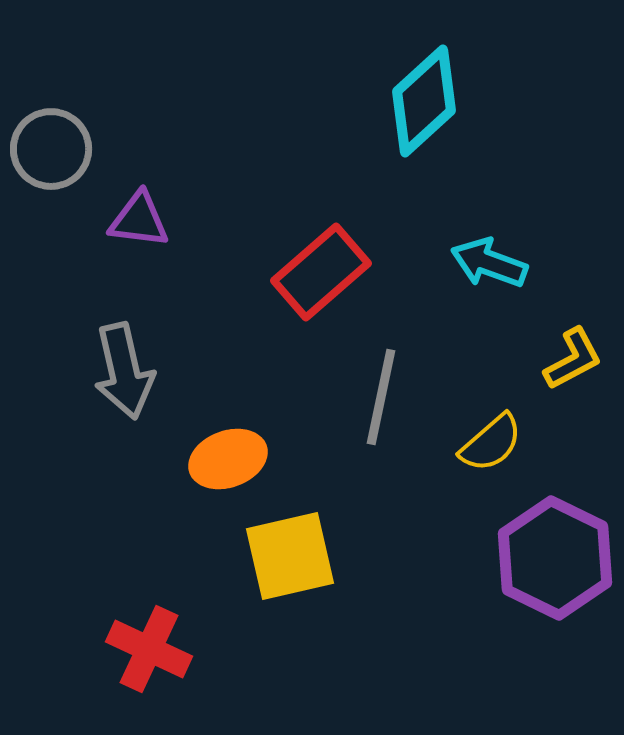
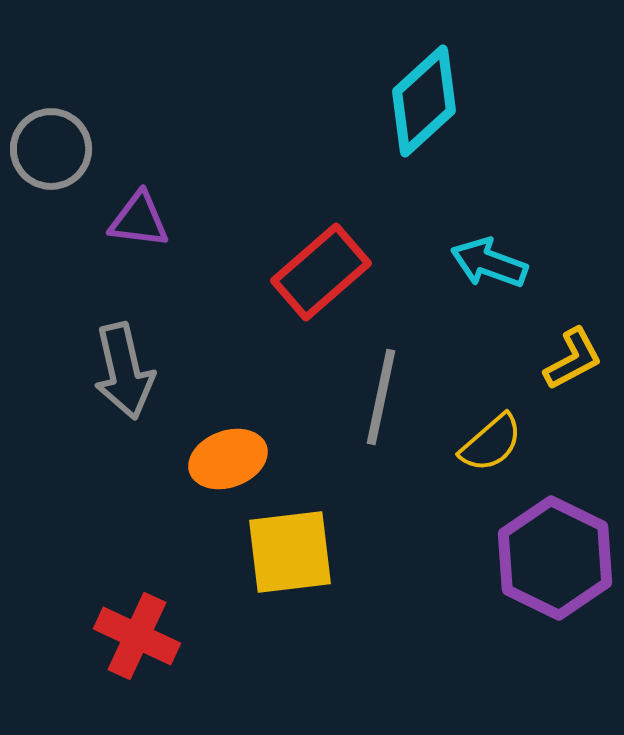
yellow square: moved 4 px up; rotated 6 degrees clockwise
red cross: moved 12 px left, 13 px up
